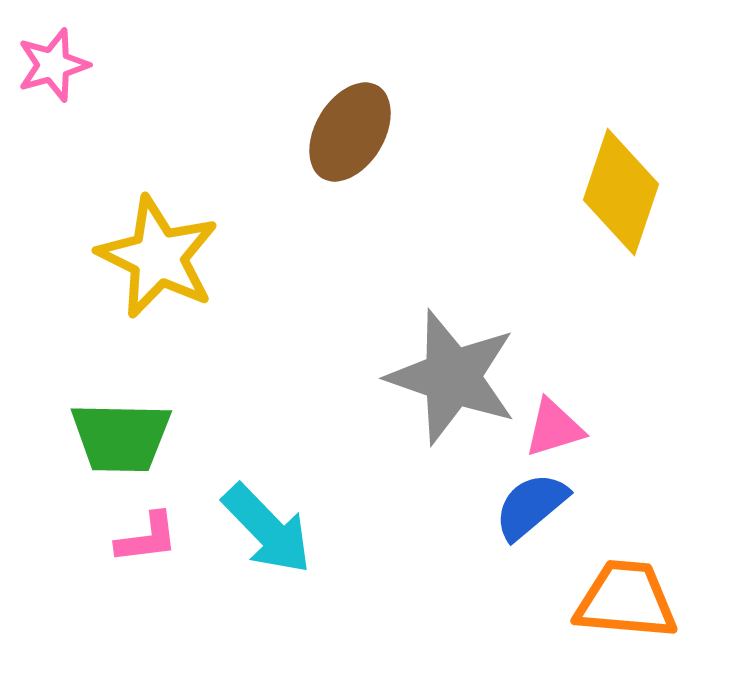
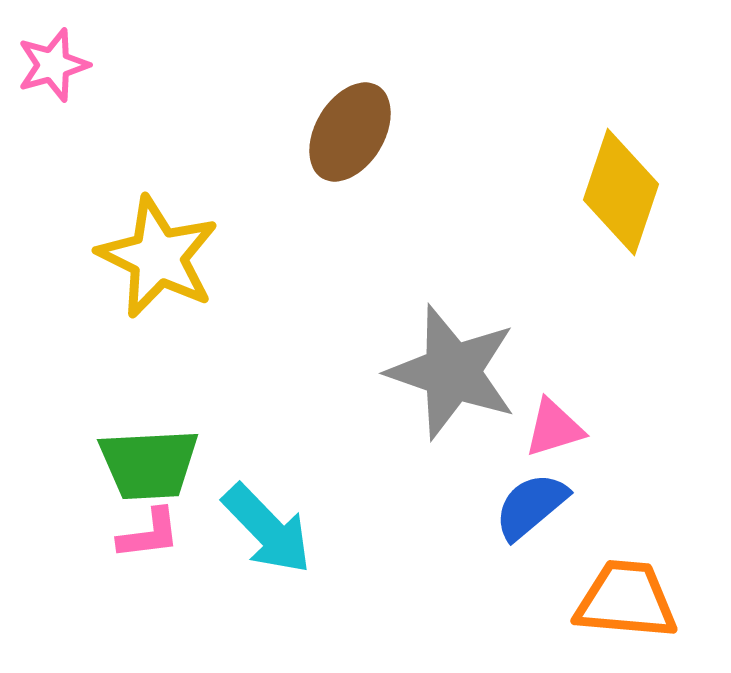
gray star: moved 5 px up
green trapezoid: moved 28 px right, 27 px down; rotated 4 degrees counterclockwise
pink L-shape: moved 2 px right, 4 px up
